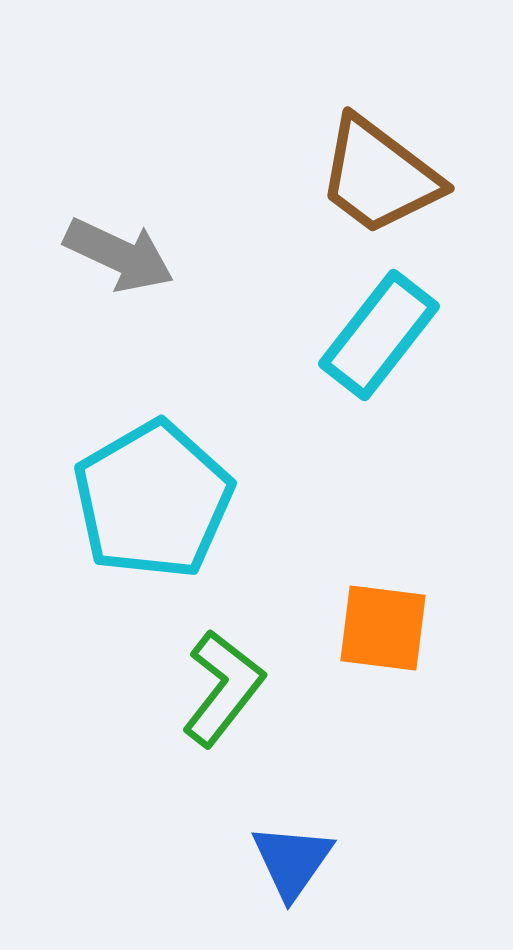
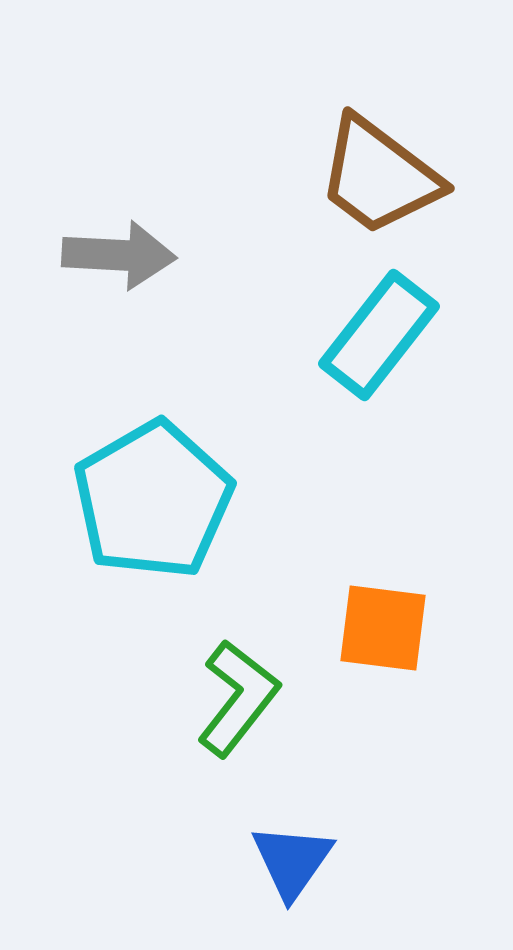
gray arrow: rotated 22 degrees counterclockwise
green L-shape: moved 15 px right, 10 px down
